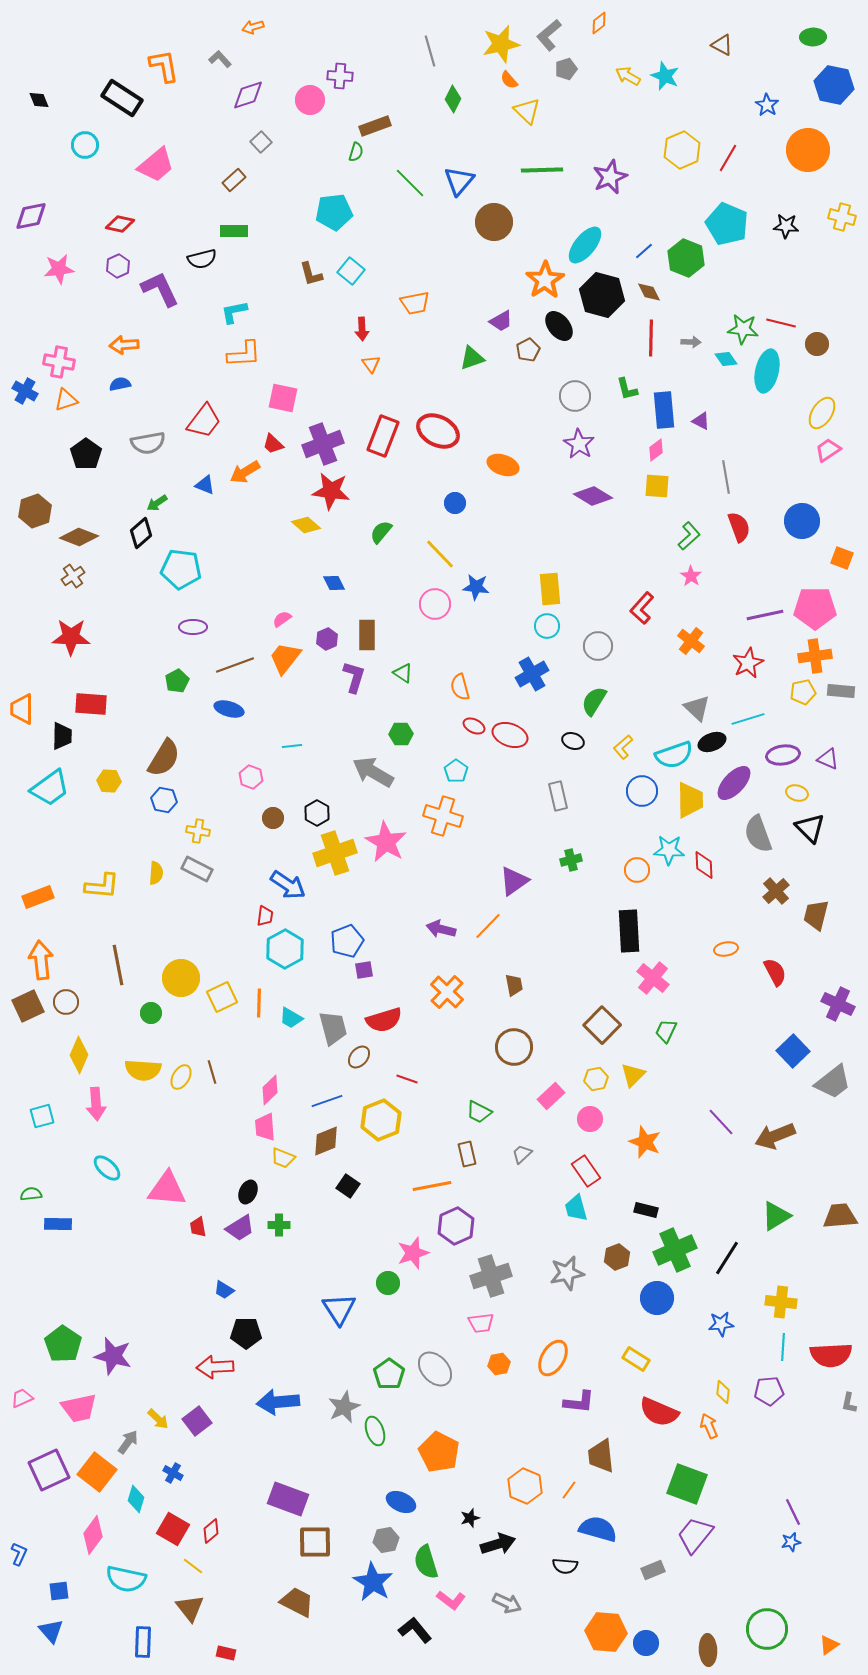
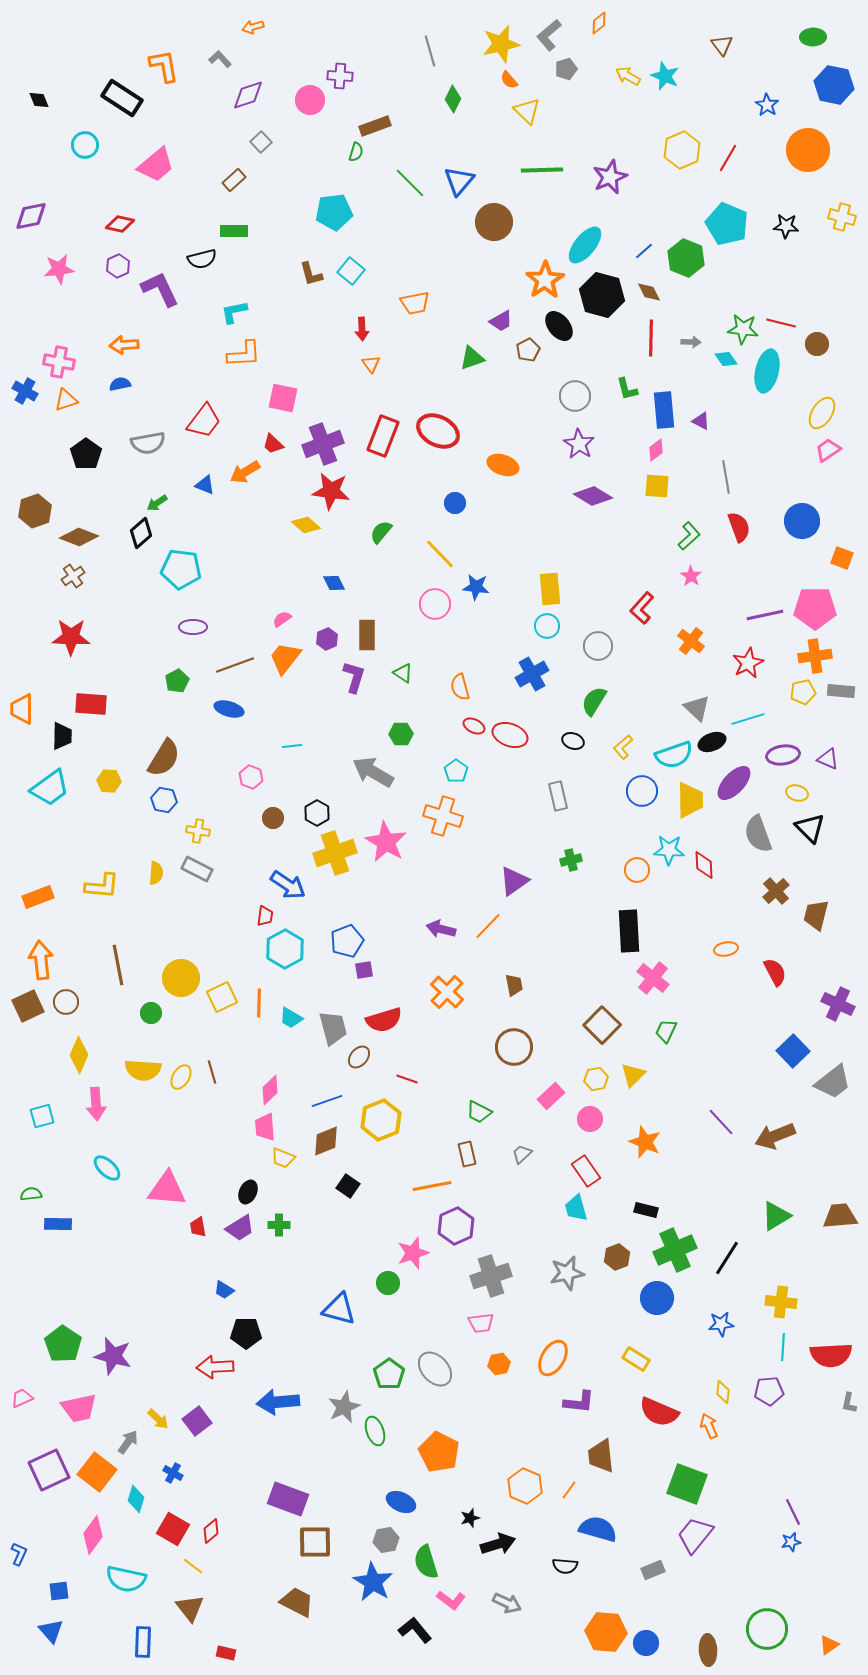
brown triangle at (722, 45): rotated 25 degrees clockwise
blue triangle at (339, 1309): rotated 42 degrees counterclockwise
